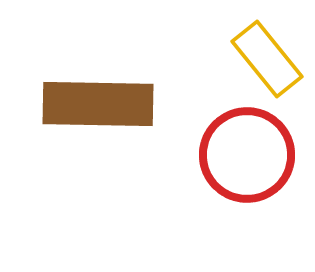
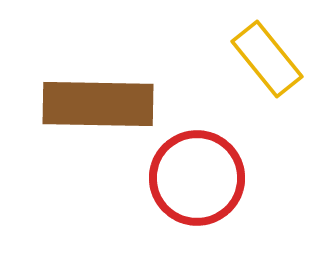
red circle: moved 50 px left, 23 px down
